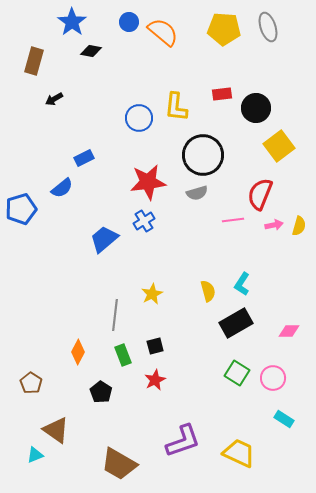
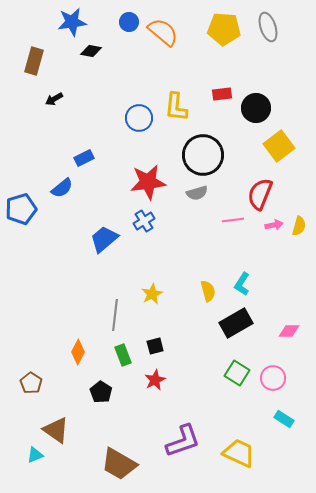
blue star at (72, 22): rotated 28 degrees clockwise
